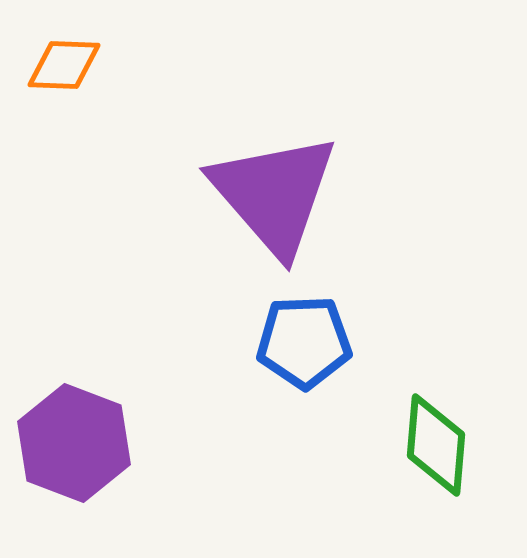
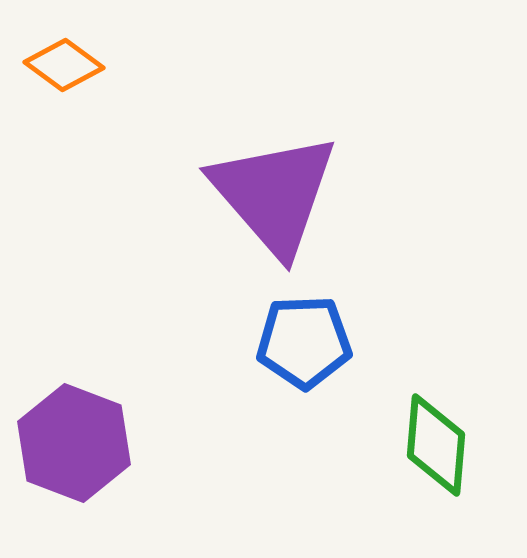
orange diamond: rotated 34 degrees clockwise
